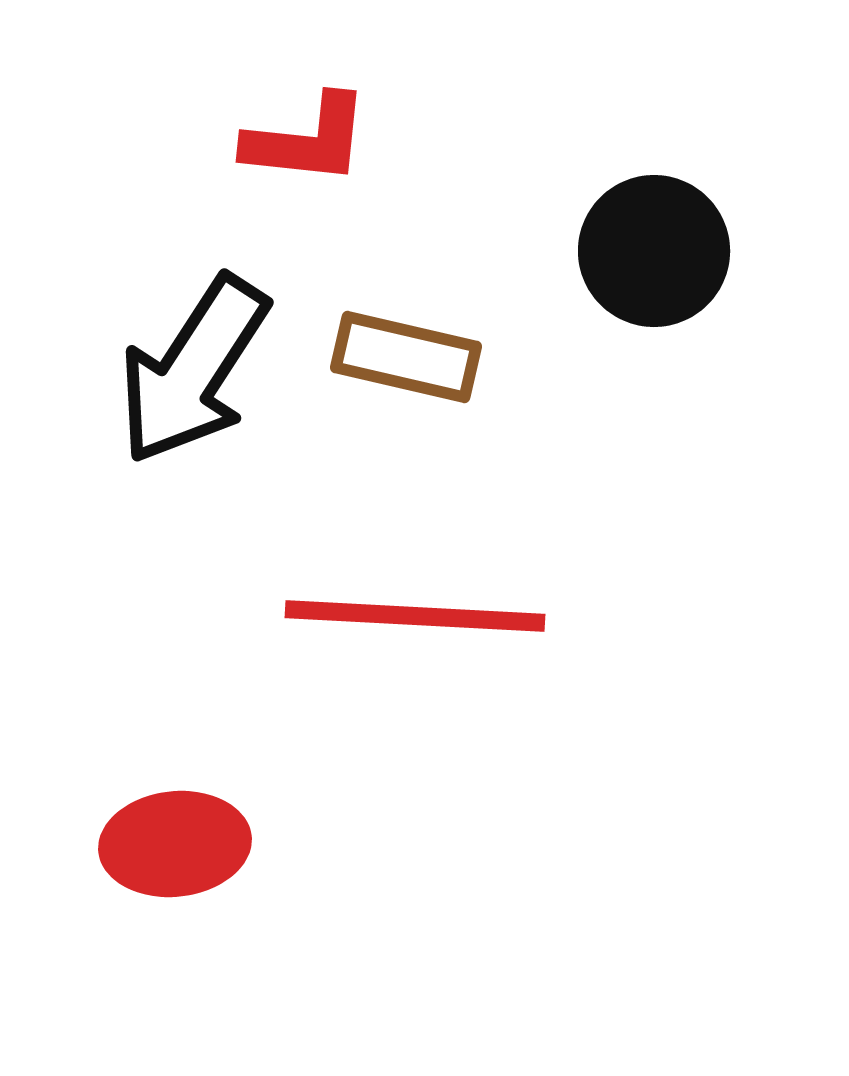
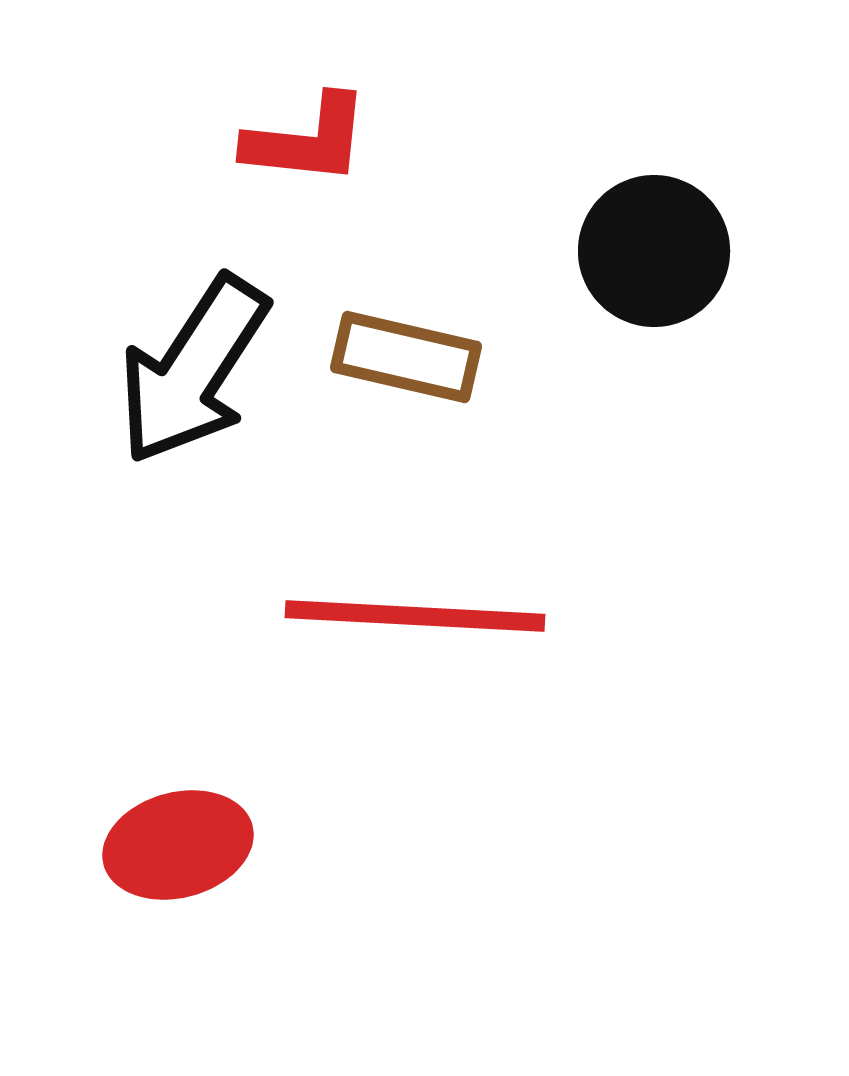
red ellipse: moved 3 px right, 1 px down; rotated 9 degrees counterclockwise
